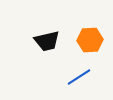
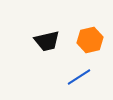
orange hexagon: rotated 10 degrees counterclockwise
